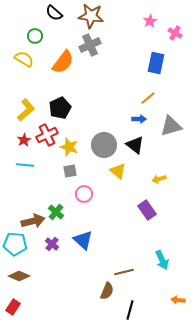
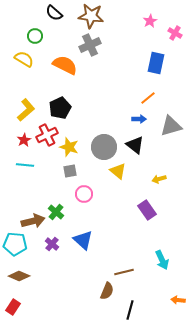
orange semicircle: moved 2 px right, 3 px down; rotated 100 degrees counterclockwise
gray circle: moved 2 px down
